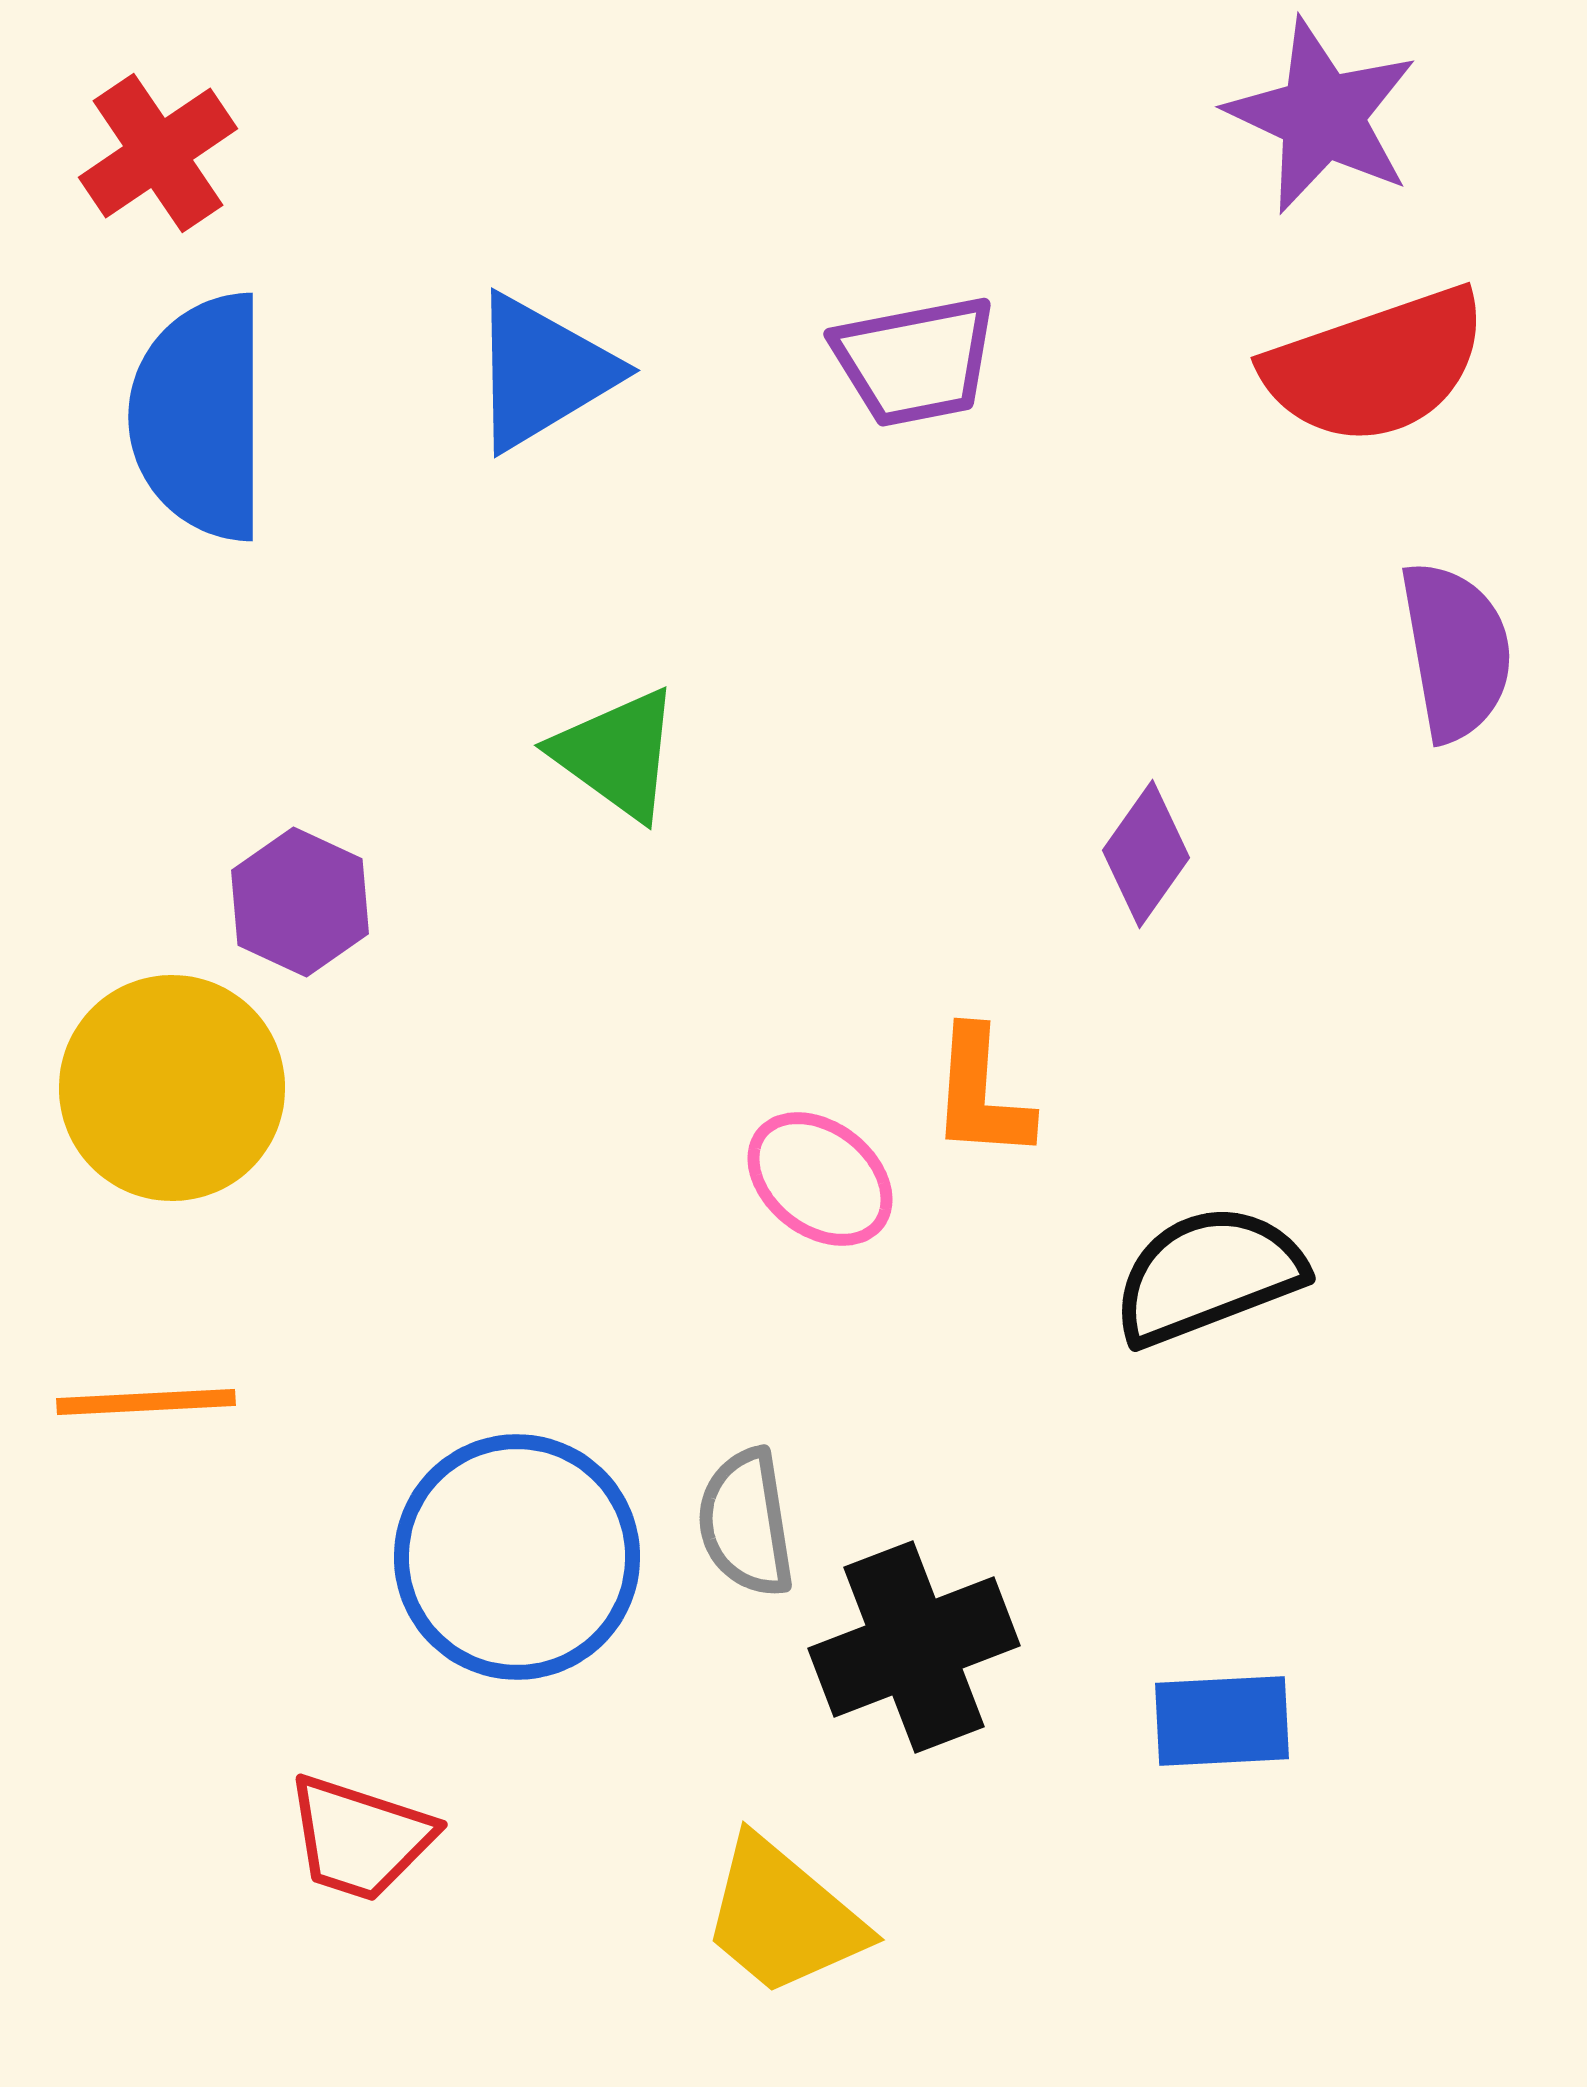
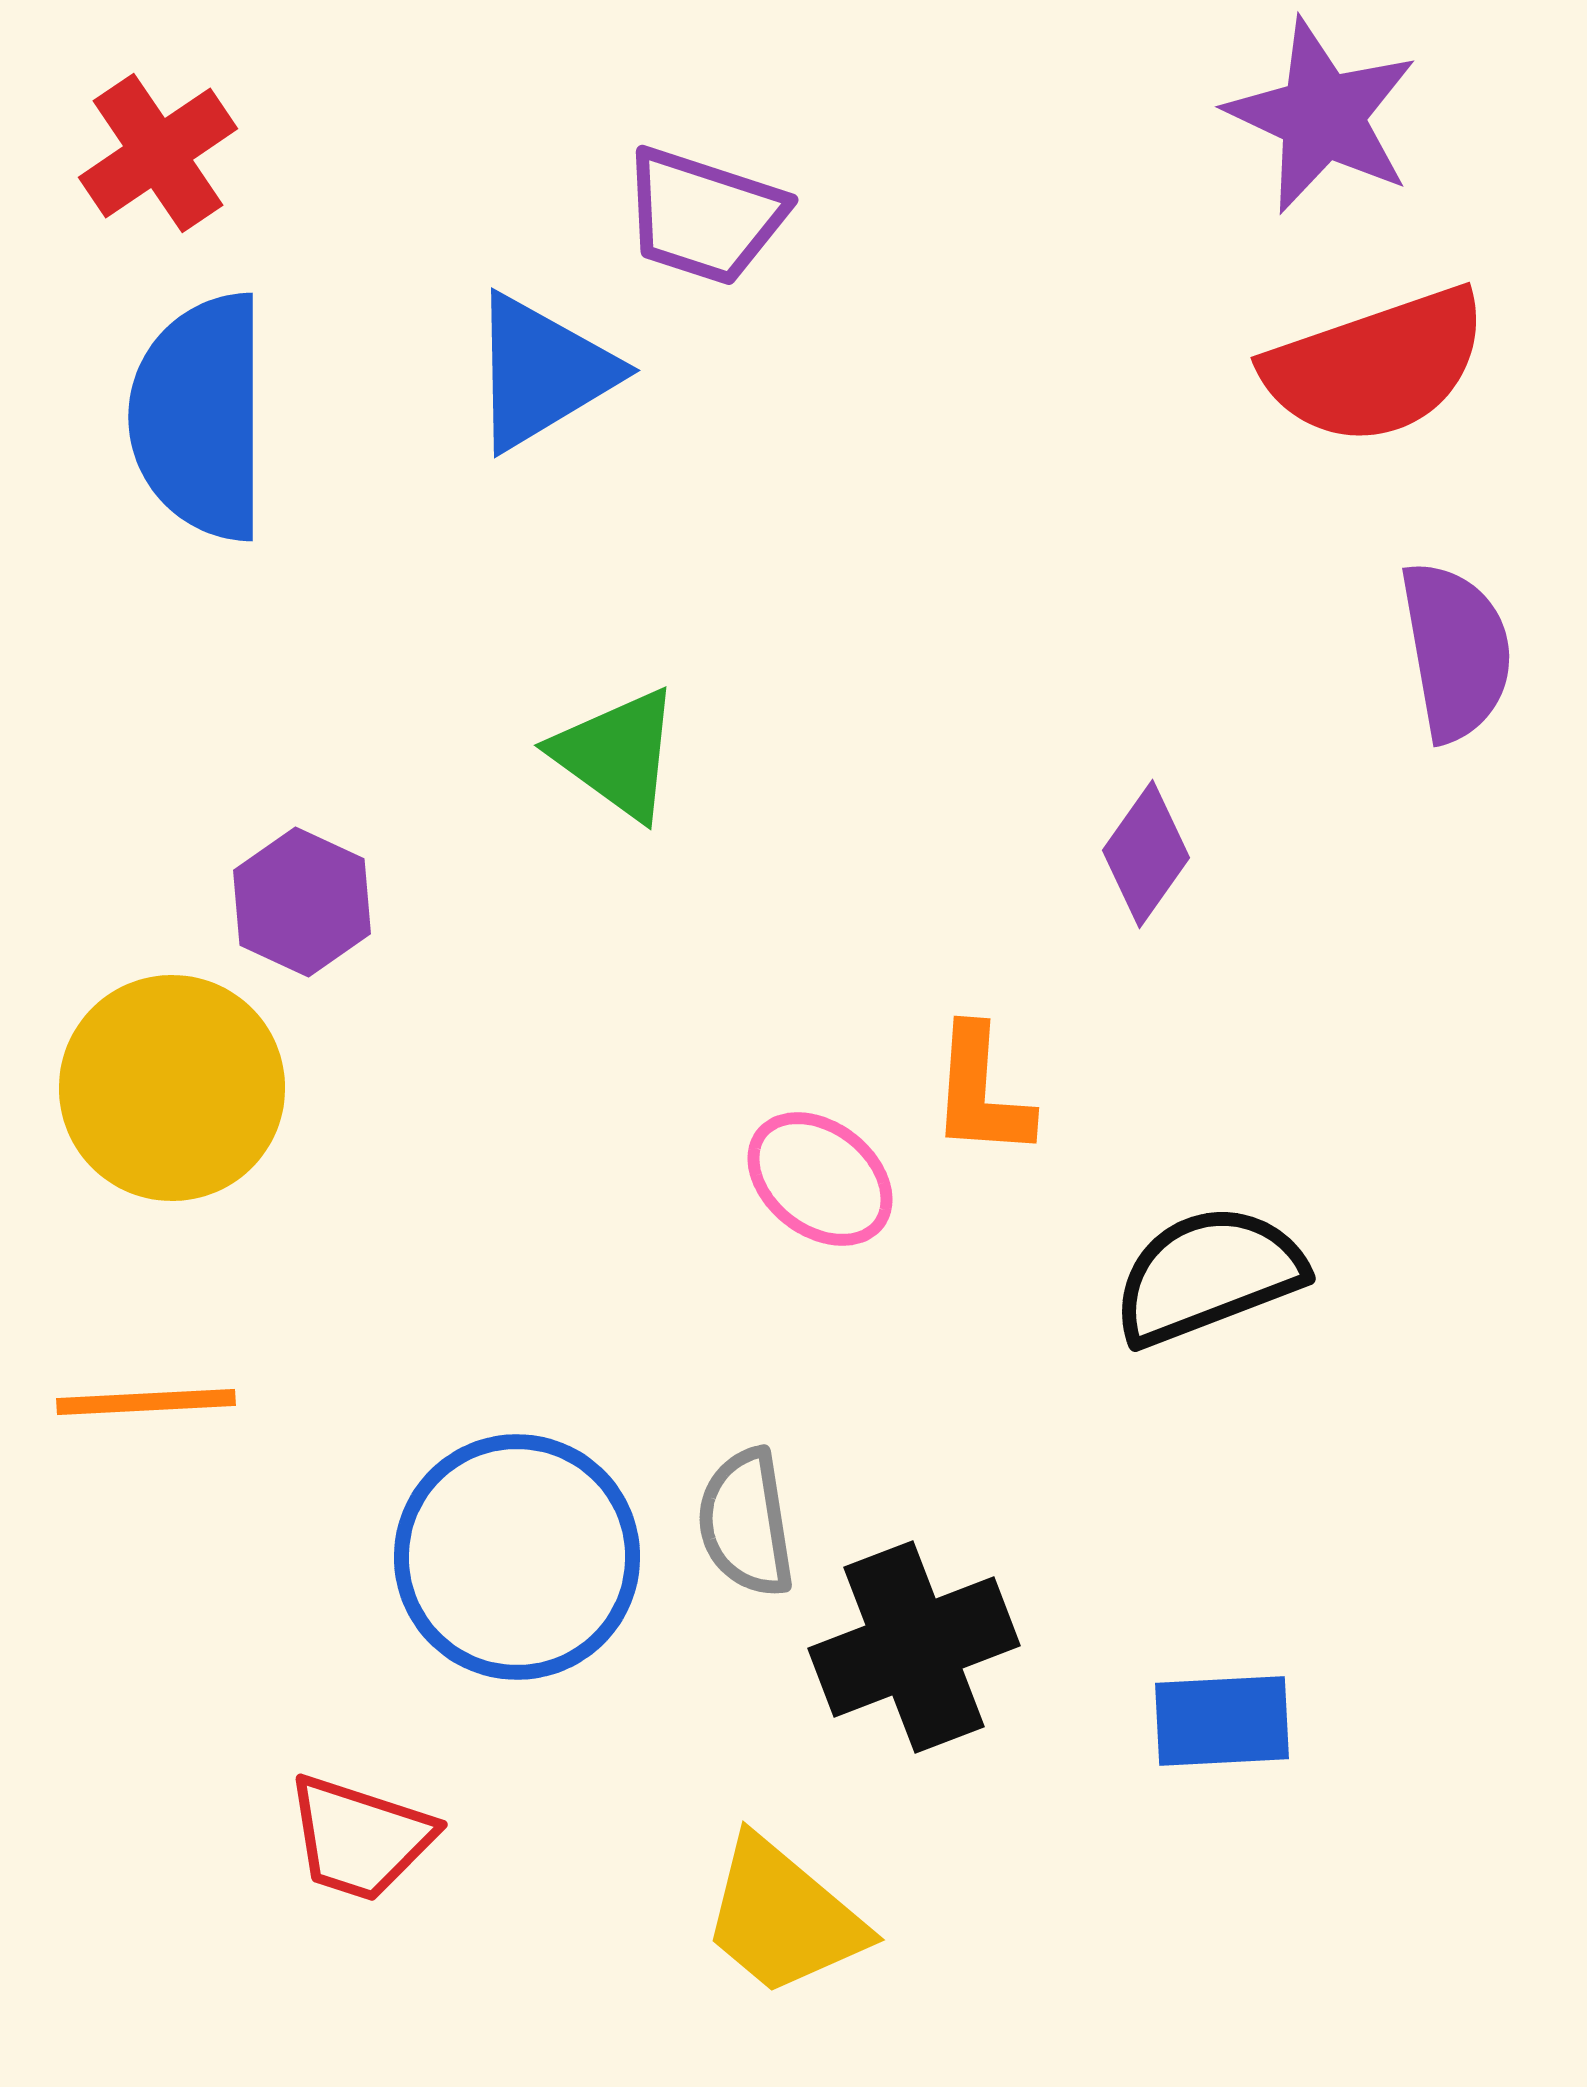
purple trapezoid: moved 211 px left, 145 px up; rotated 29 degrees clockwise
purple hexagon: moved 2 px right
orange L-shape: moved 2 px up
